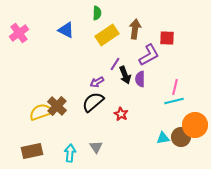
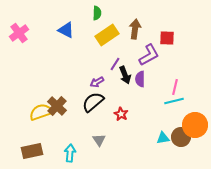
gray triangle: moved 3 px right, 7 px up
